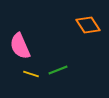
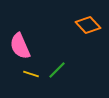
orange diamond: rotated 10 degrees counterclockwise
green line: moved 1 px left; rotated 24 degrees counterclockwise
